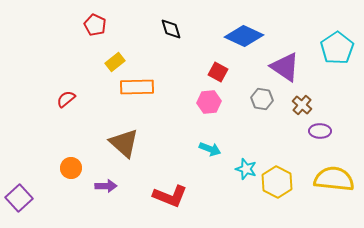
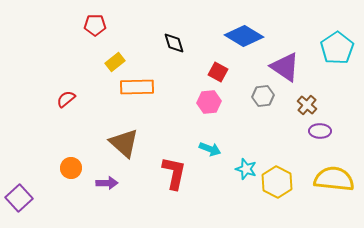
red pentagon: rotated 25 degrees counterclockwise
black diamond: moved 3 px right, 14 px down
blue diamond: rotated 6 degrees clockwise
gray hexagon: moved 1 px right, 3 px up; rotated 15 degrees counterclockwise
brown cross: moved 5 px right
purple arrow: moved 1 px right, 3 px up
red L-shape: moved 4 px right, 23 px up; rotated 100 degrees counterclockwise
